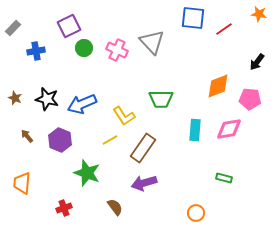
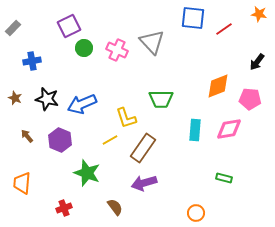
blue cross: moved 4 px left, 10 px down
yellow L-shape: moved 2 px right, 2 px down; rotated 15 degrees clockwise
